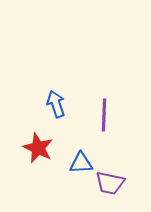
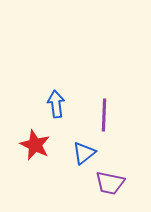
blue arrow: rotated 12 degrees clockwise
red star: moved 3 px left, 3 px up
blue triangle: moved 3 px right, 10 px up; rotated 35 degrees counterclockwise
